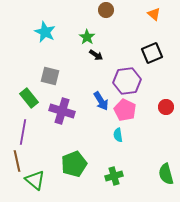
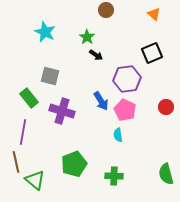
purple hexagon: moved 2 px up
brown line: moved 1 px left, 1 px down
green cross: rotated 18 degrees clockwise
